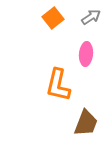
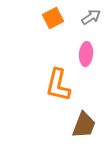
orange square: rotated 10 degrees clockwise
brown trapezoid: moved 2 px left, 2 px down
